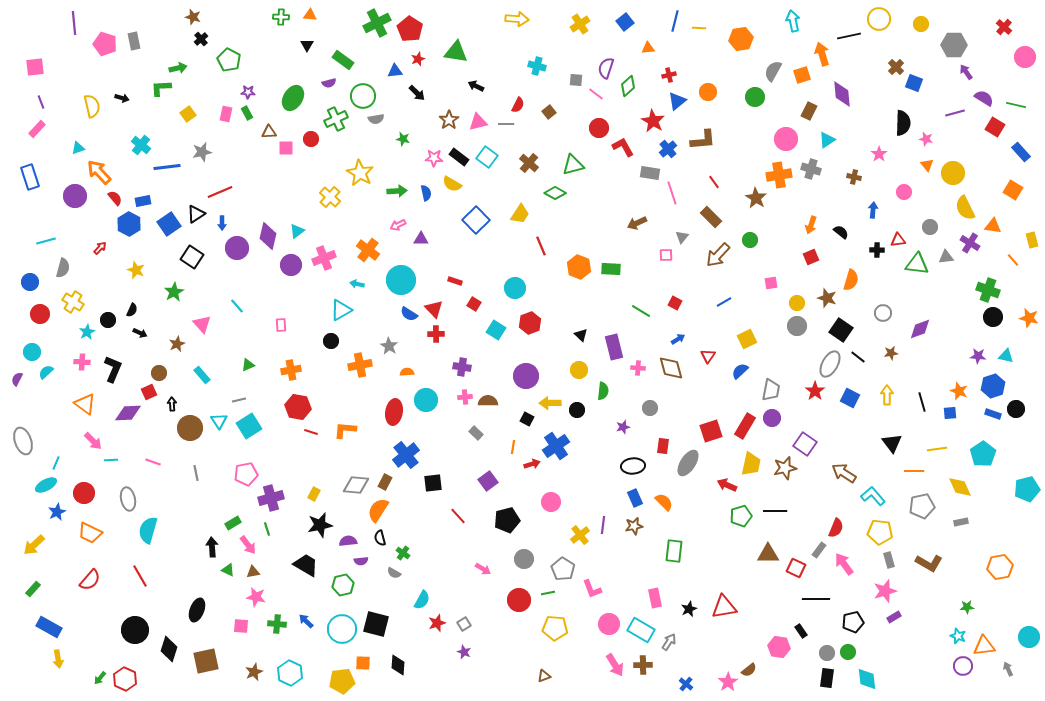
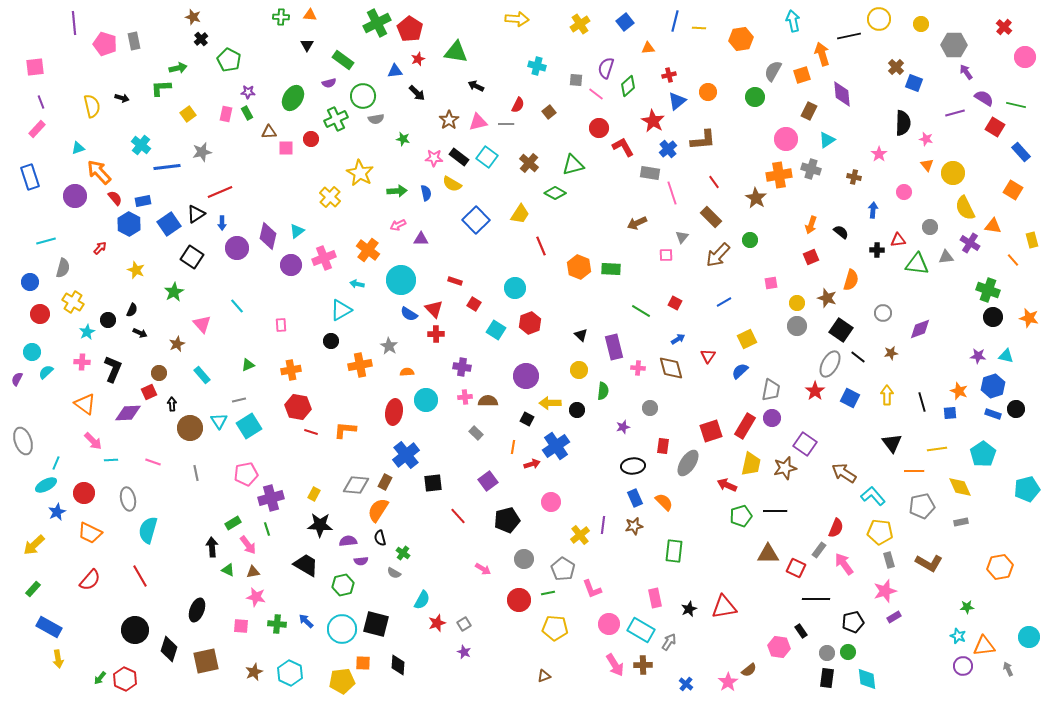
black star at (320, 525): rotated 15 degrees clockwise
